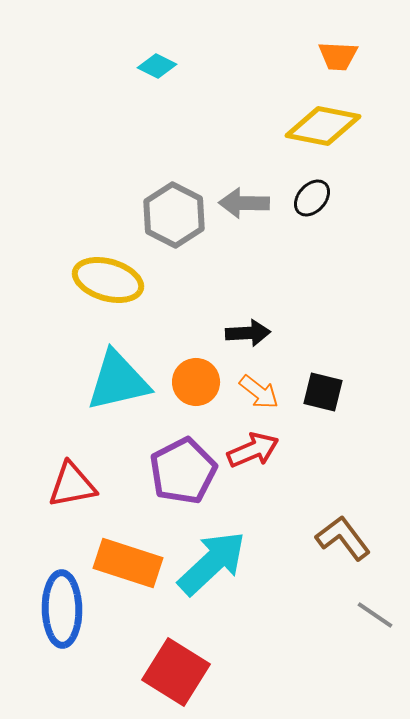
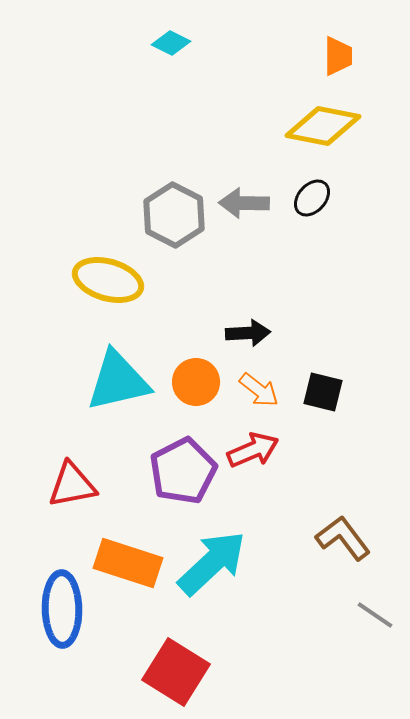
orange trapezoid: rotated 93 degrees counterclockwise
cyan diamond: moved 14 px right, 23 px up
orange arrow: moved 2 px up
